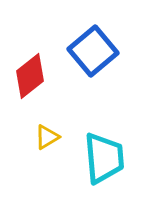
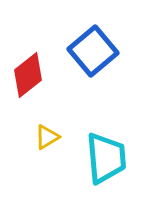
red diamond: moved 2 px left, 1 px up
cyan trapezoid: moved 2 px right
